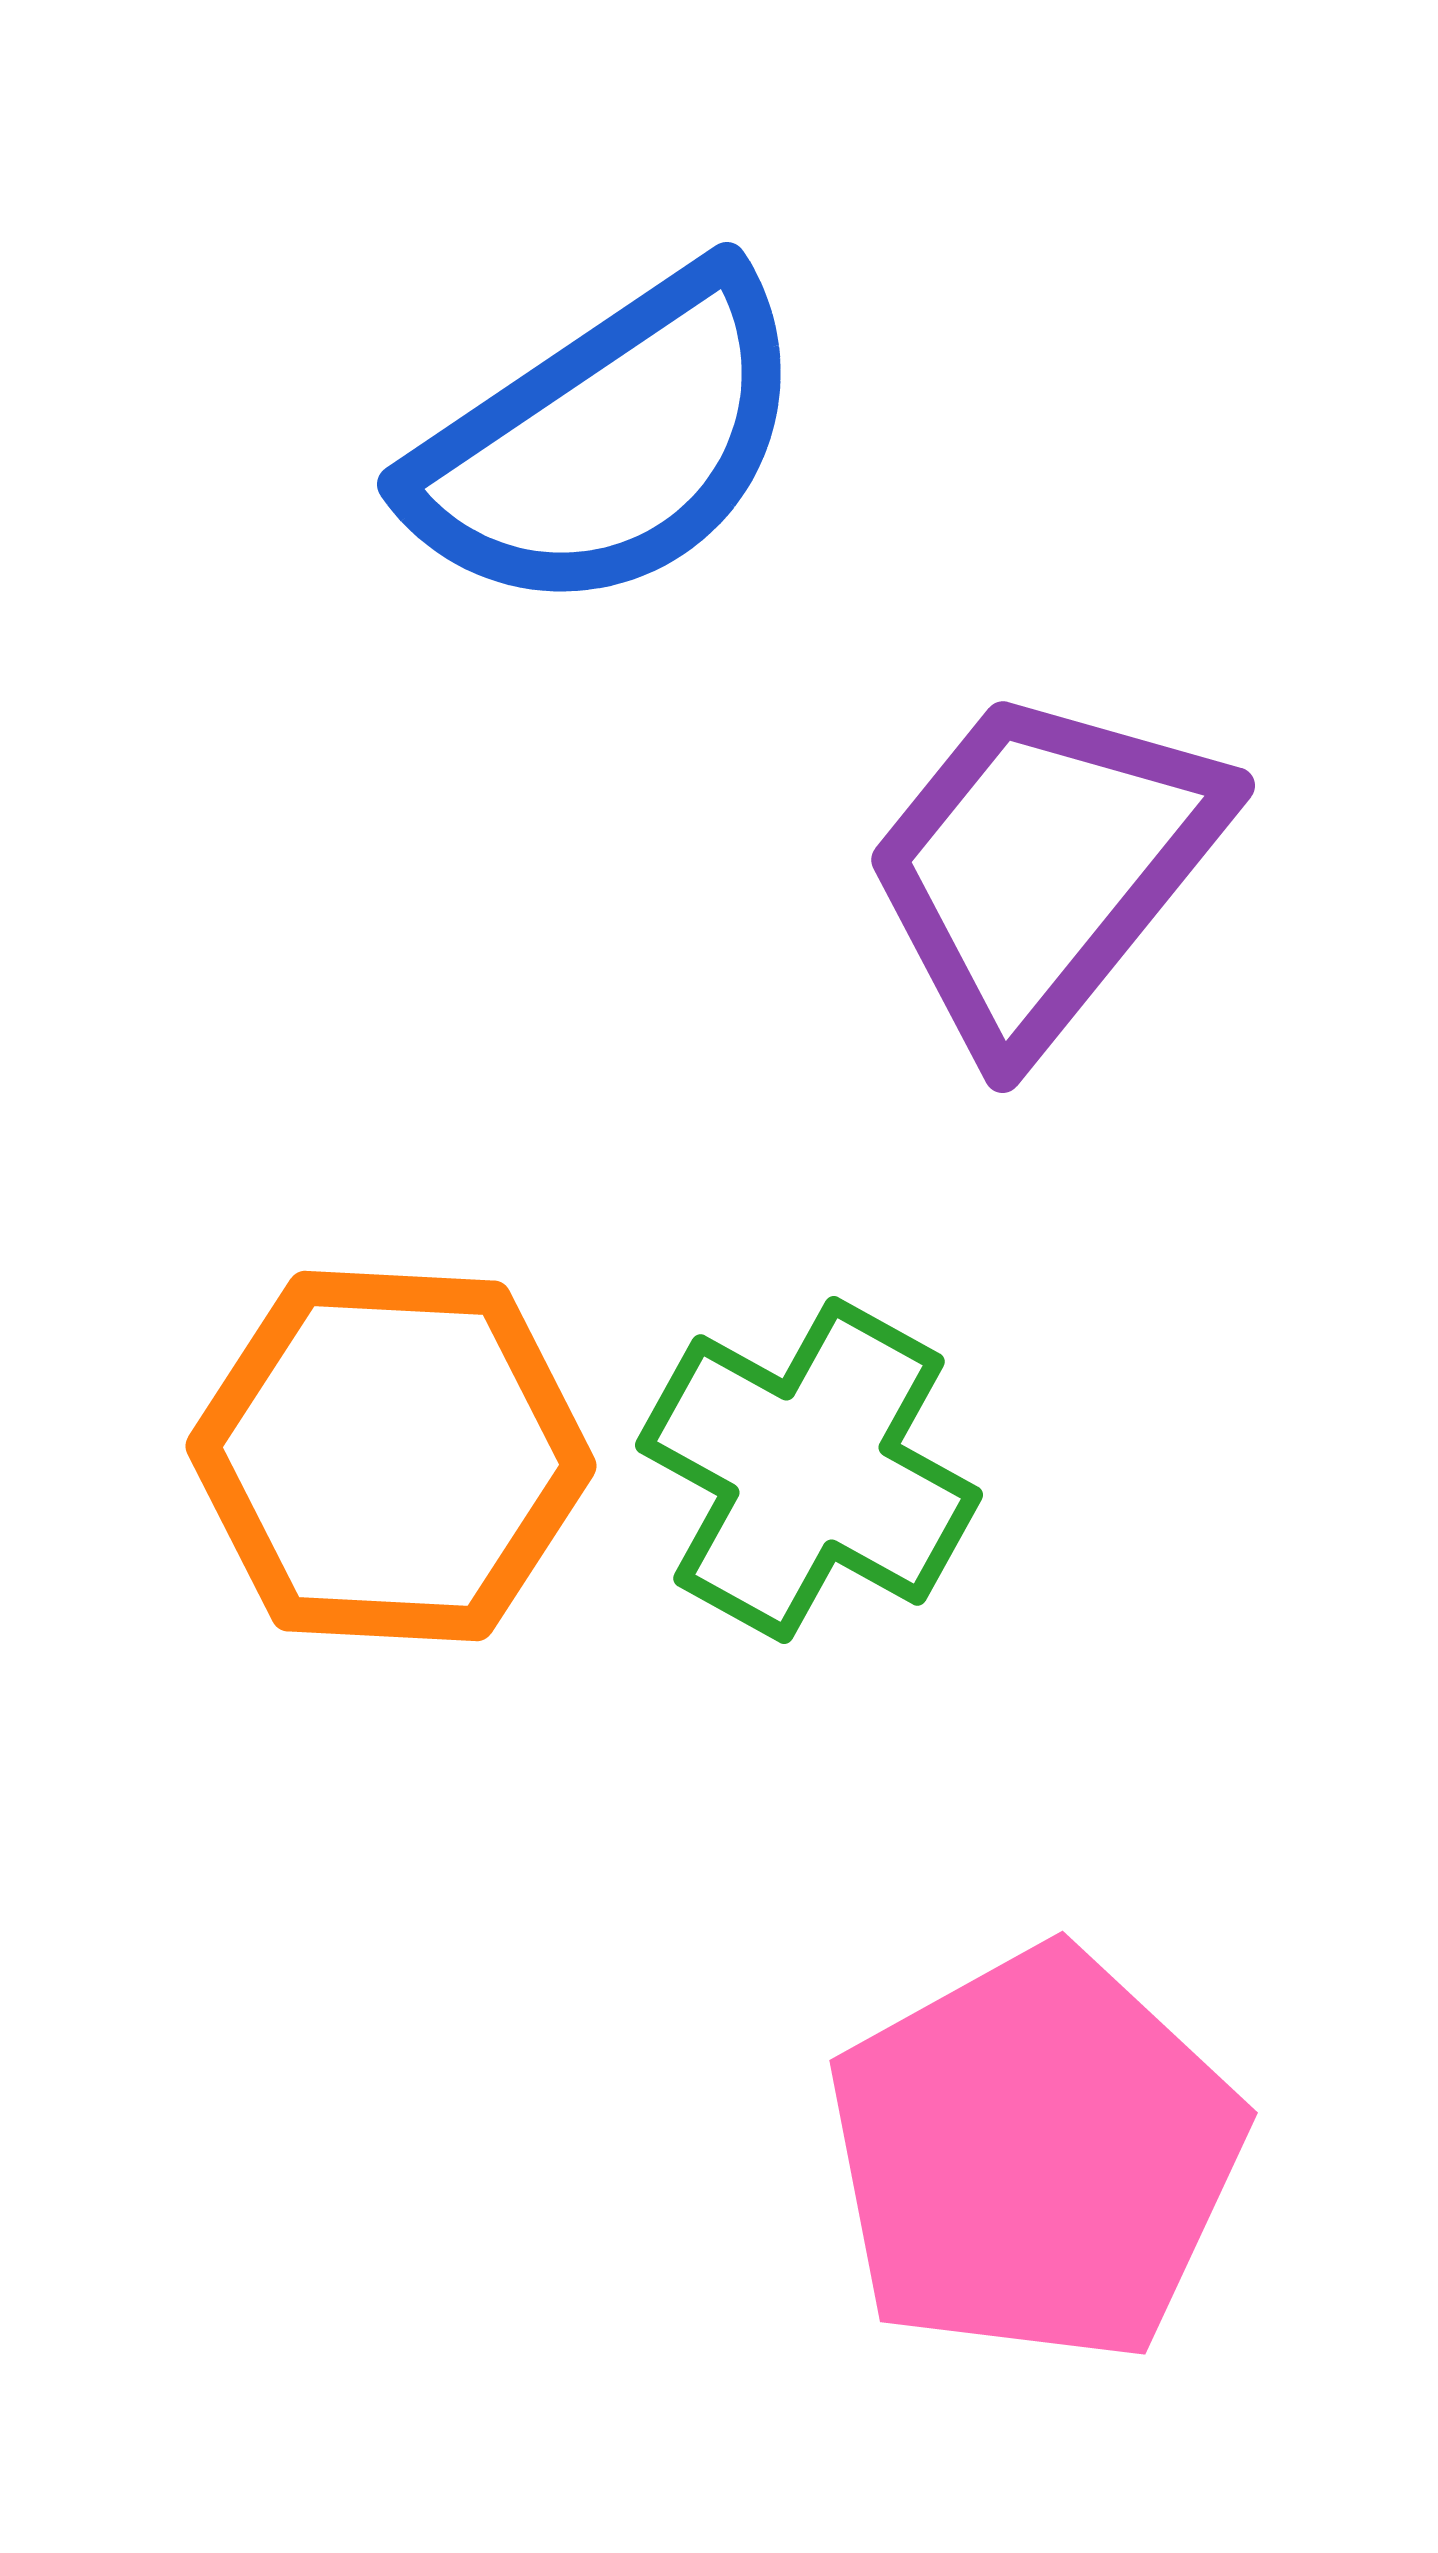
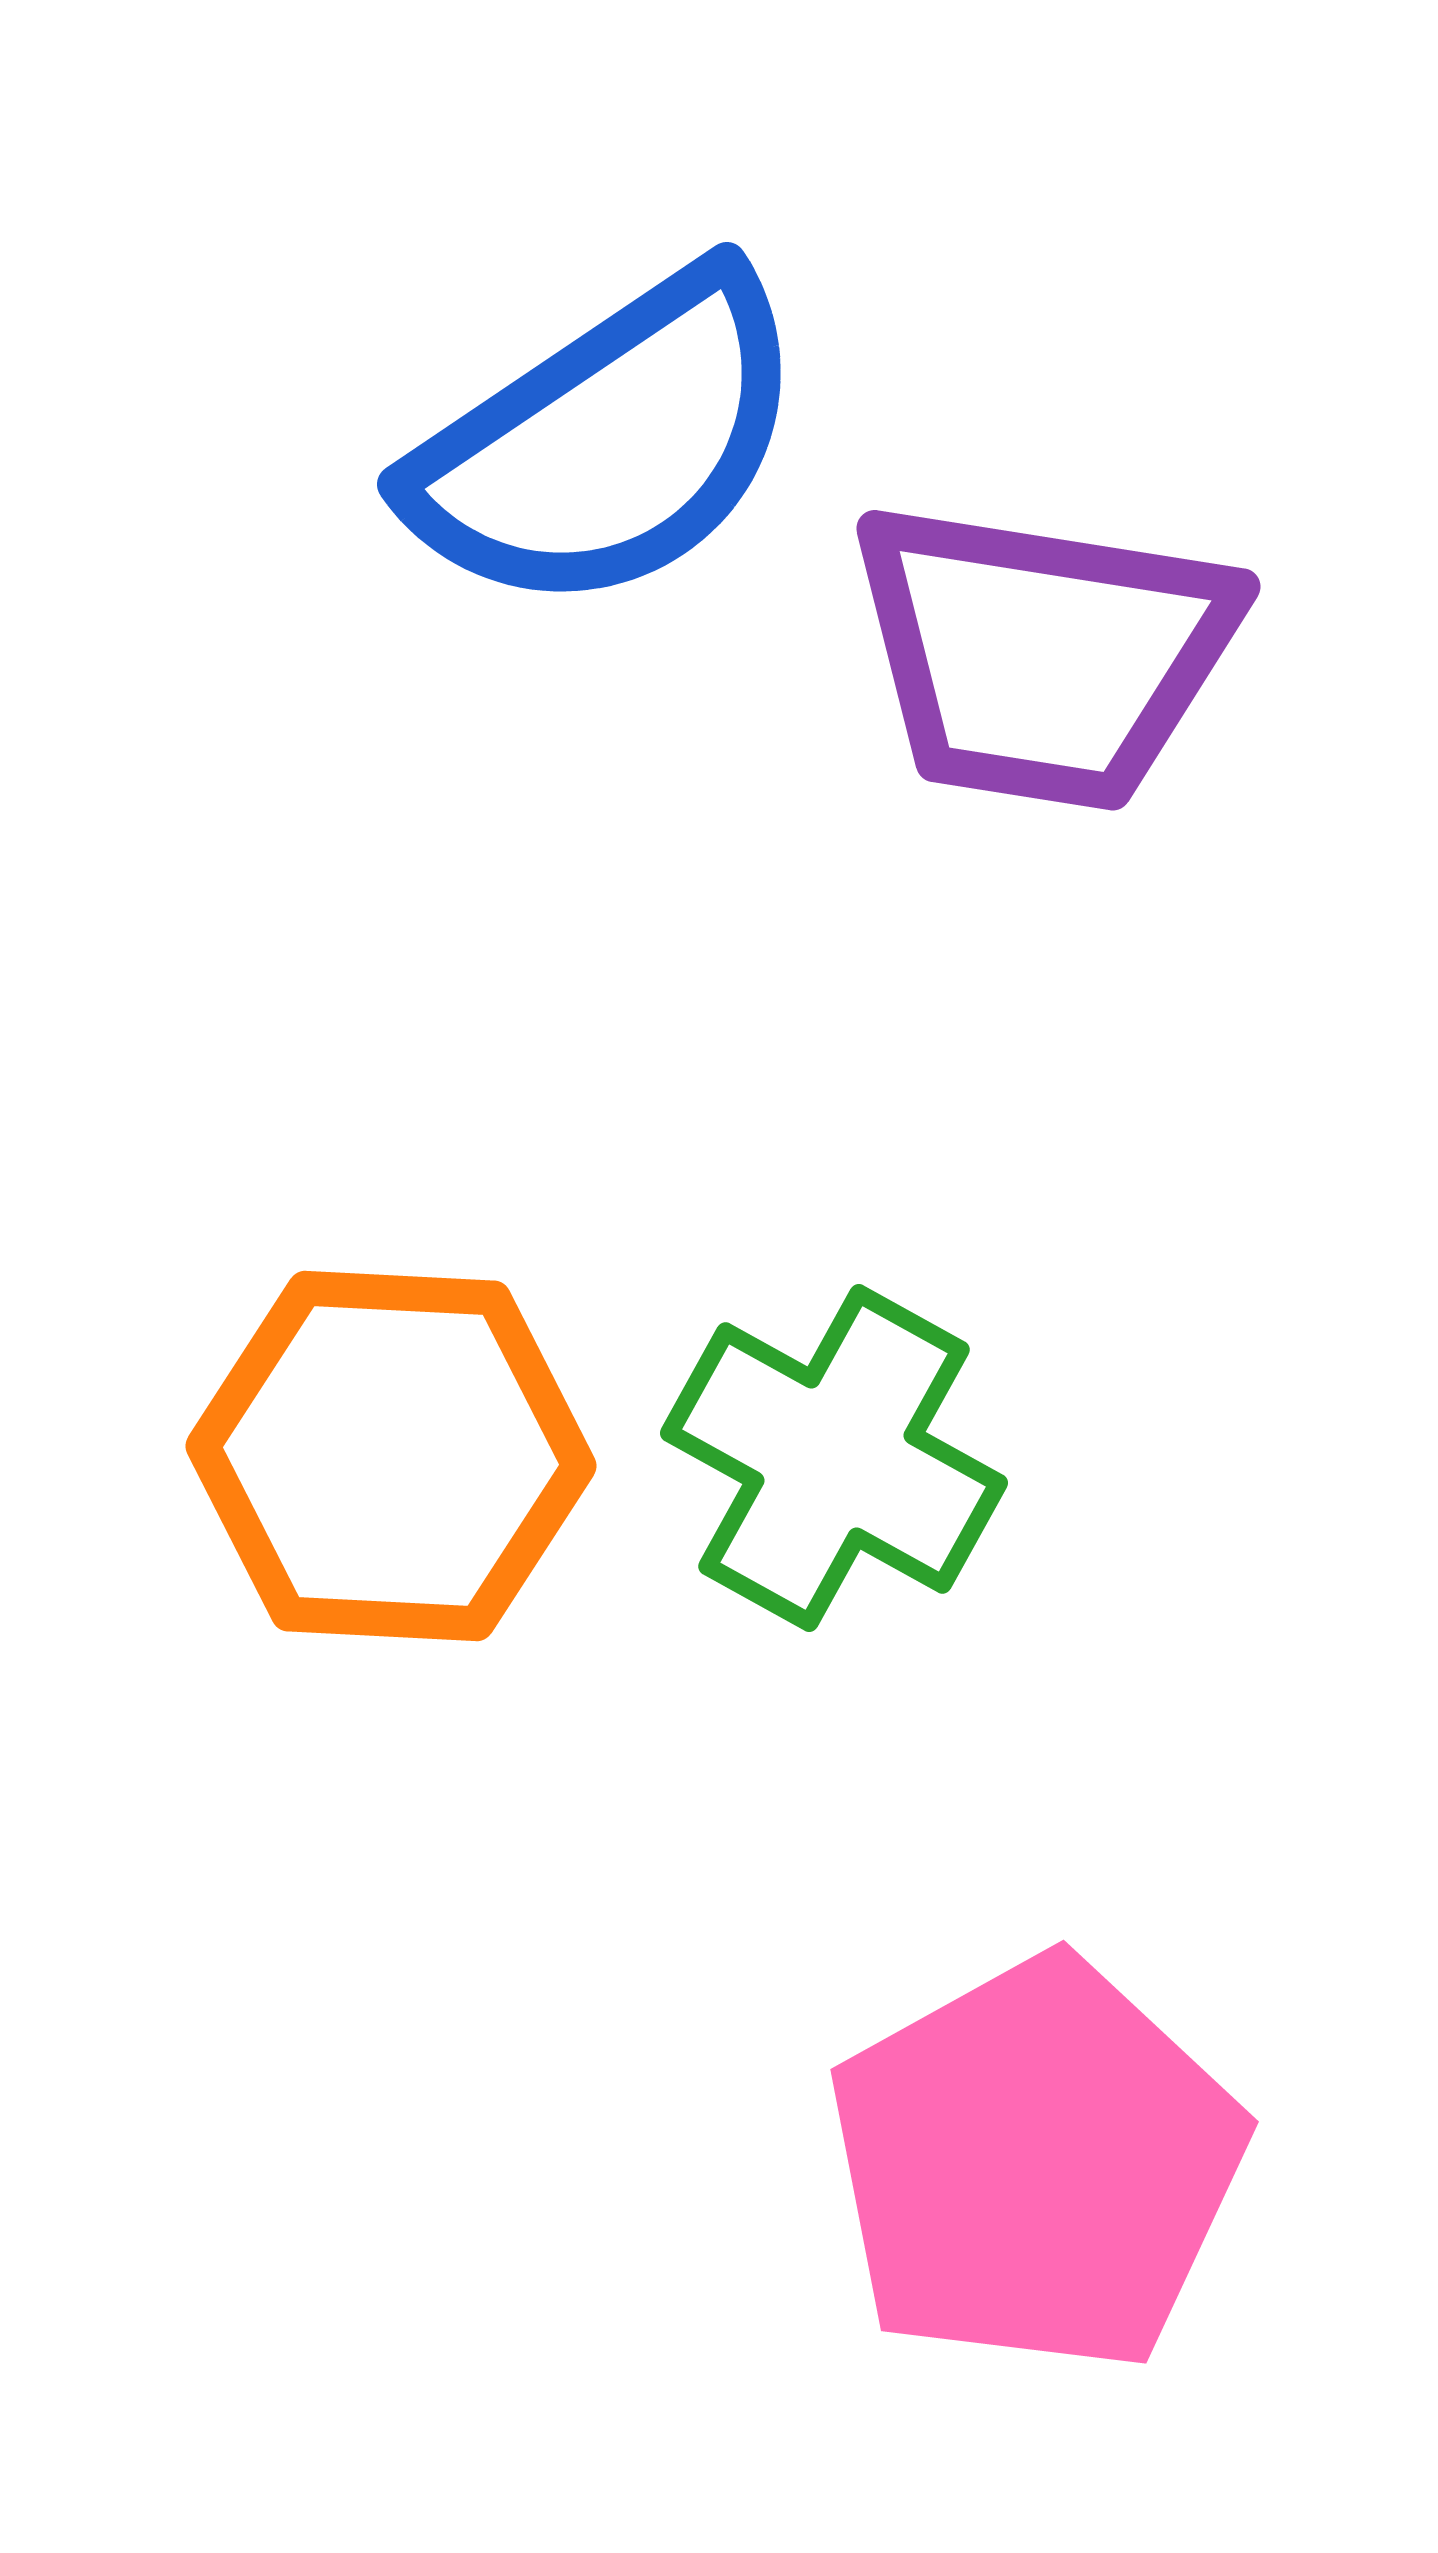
purple trapezoid: moved 213 px up; rotated 120 degrees counterclockwise
green cross: moved 25 px right, 12 px up
pink pentagon: moved 1 px right, 9 px down
